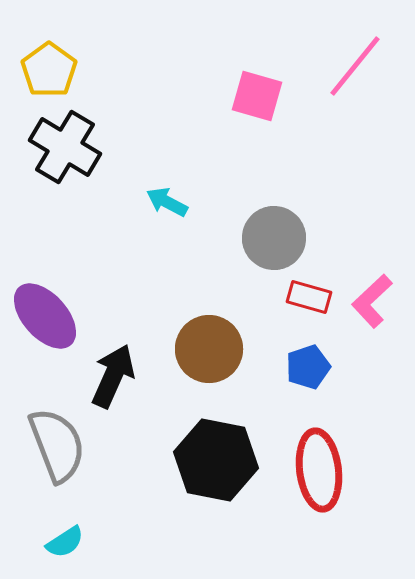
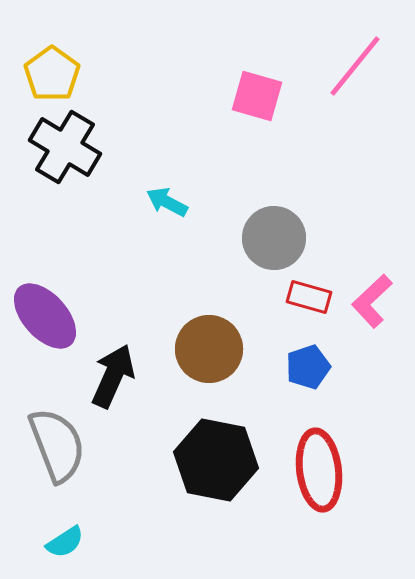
yellow pentagon: moved 3 px right, 4 px down
